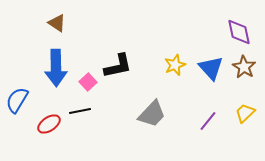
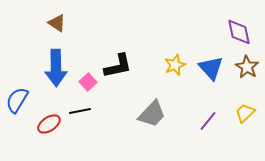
brown star: moved 3 px right
